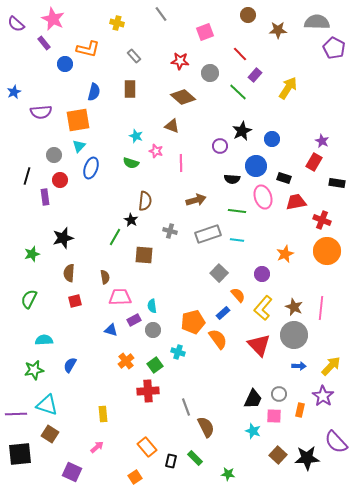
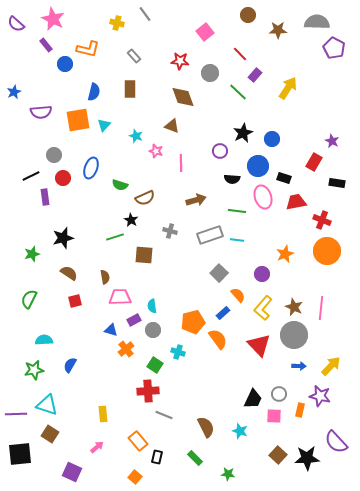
gray line at (161, 14): moved 16 px left
pink square at (205, 32): rotated 18 degrees counterclockwise
purple rectangle at (44, 43): moved 2 px right, 2 px down
brown diamond at (183, 97): rotated 30 degrees clockwise
black star at (242, 131): moved 1 px right, 2 px down
purple star at (322, 141): moved 10 px right
cyan triangle at (79, 146): moved 25 px right, 21 px up
purple circle at (220, 146): moved 5 px down
green semicircle at (131, 163): moved 11 px left, 22 px down
blue circle at (256, 166): moved 2 px right
black line at (27, 176): moved 4 px right; rotated 48 degrees clockwise
red circle at (60, 180): moved 3 px right, 2 px up
brown semicircle at (145, 201): moved 3 px up; rotated 60 degrees clockwise
gray rectangle at (208, 234): moved 2 px right, 1 px down
green line at (115, 237): rotated 42 degrees clockwise
brown semicircle at (69, 273): rotated 120 degrees clockwise
orange cross at (126, 361): moved 12 px up
green square at (155, 365): rotated 21 degrees counterclockwise
purple star at (323, 396): moved 3 px left; rotated 20 degrees counterclockwise
gray line at (186, 407): moved 22 px left, 8 px down; rotated 48 degrees counterclockwise
cyan star at (253, 431): moved 13 px left
orange rectangle at (147, 447): moved 9 px left, 6 px up
black rectangle at (171, 461): moved 14 px left, 4 px up
orange square at (135, 477): rotated 16 degrees counterclockwise
